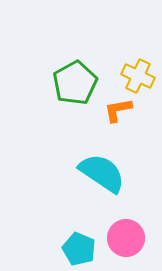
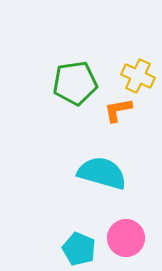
green pentagon: rotated 21 degrees clockwise
cyan semicircle: rotated 18 degrees counterclockwise
